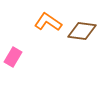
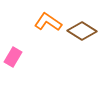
brown diamond: rotated 24 degrees clockwise
